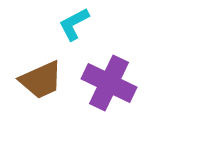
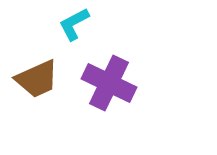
brown trapezoid: moved 4 px left, 1 px up
